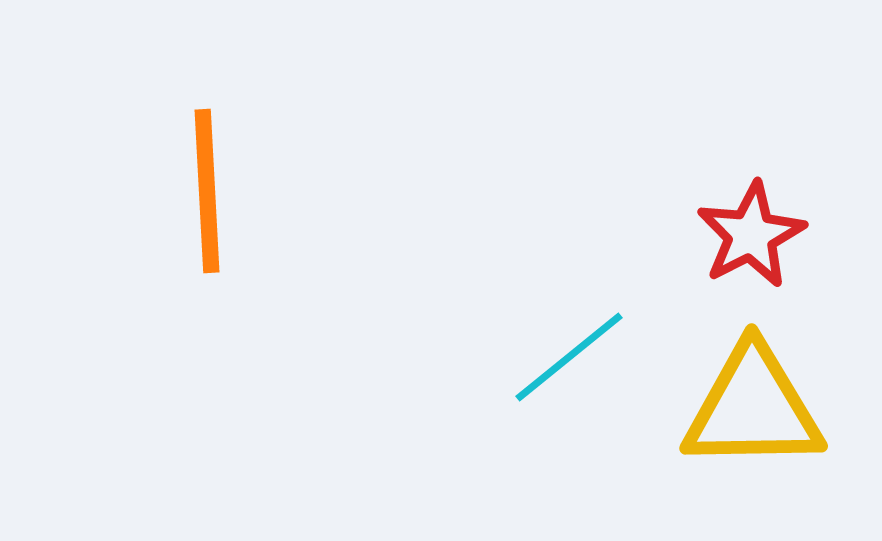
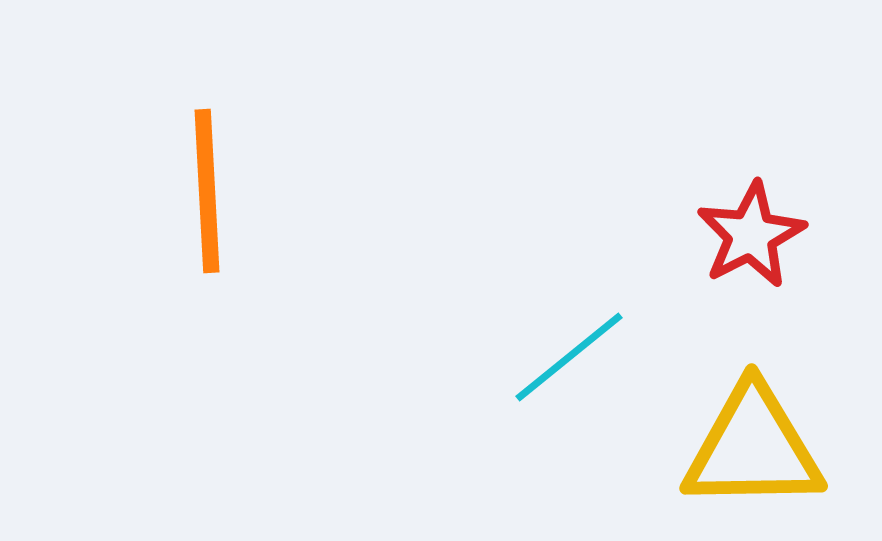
yellow triangle: moved 40 px down
